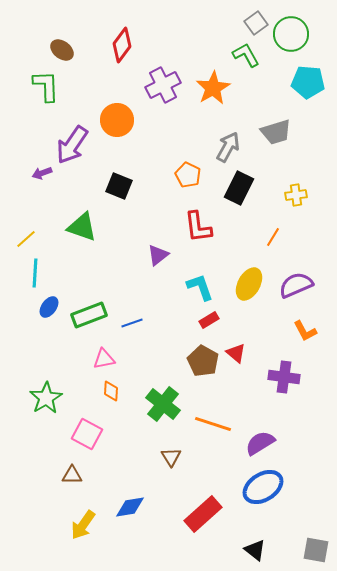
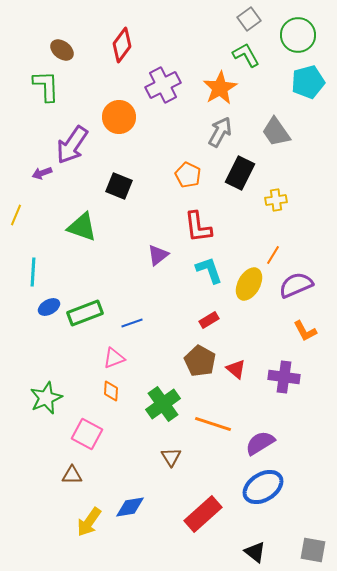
gray square at (256, 23): moved 7 px left, 4 px up
green circle at (291, 34): moved 7 px right, 1 px down
cyan pentagon at (308, 82): rotated 20 degrees counterclockwise
orange star at (213, 88): moved 7 px right
orange circle at (117, 120): moved 2 px right, 3 px up
gray trapezoid at (276, 132): rotated 72 degrees clockwise
gray arrow at (228, 147): moved 8 px left, 15 px up
black rectangle at (239, 188): moved 1 px right, 15 px up
yellow cross at (296, 195): moved 20 px left, 5 px down
orange line at (273, 237): moved 18 px down
yellow line at (26, 239): moved 10 px left, 24 px up; rotated 25 degrees counterclockwise
cyan line at (35, 273): moved 2 px left, 1 px up
cyan L-shape at (200, 287): moved 9 px right, 17 px up
blue ellipse at (49, 307): rotated 25 degrees clockwise
green rectangle at (89, 315): moved 4 px left, 2 px up
red triangle at (236, 353): moved 16 px down
pink triangle at (104, 359): moved 10 px right, 1 px up; rotated 10 degrees counterclockwise
brown pentagon at (203, 361): moved 3 px left
green star at (46, 398): rotated 8 degrees clockwise
green cross at (163, 404): rotated 16 degrees clockwise
yellow arrow at (83, 525): moved 6 px right, 3 px up
black triangle at (255, 550): moved 2 px down
gray square at (316, 550): moved 3 px left
